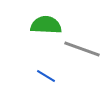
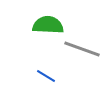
green semicircle: moved 2 px right
